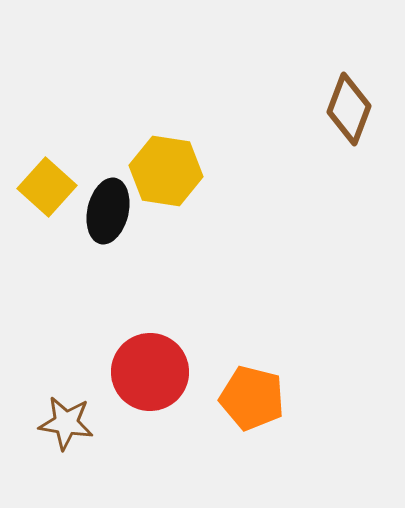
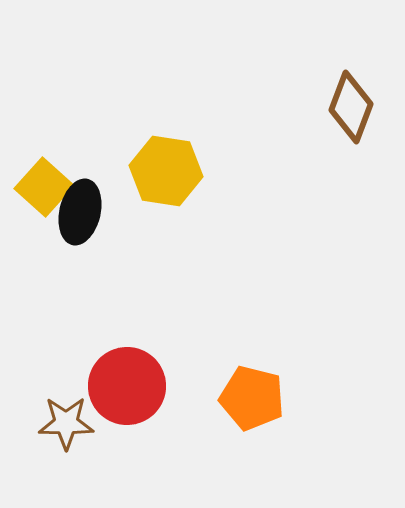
brown diamond: moved 2 px right, 2 px up
yellow square: moved 3 px left
black ellipse: moved 28 px left, 1 px down
red circle: moved 23 px left, 14 px down
brown star: rotated 8 degrees counterclockwise
